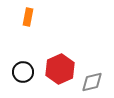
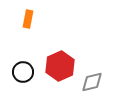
orange rectangle: moved 2 px down
red hexagon: moved 3 px up
